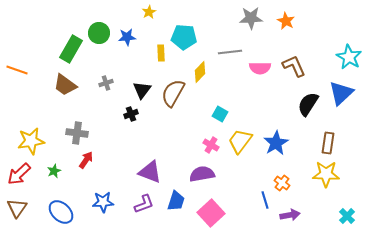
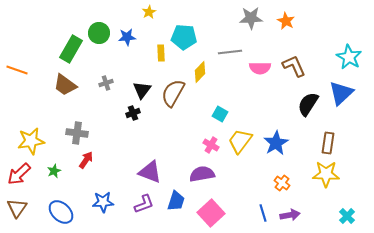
black cross at (131, 114): moved 2 px right, 1 px up
blue line at (265, 200): moved 2 px left, 13 px down
